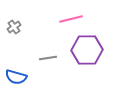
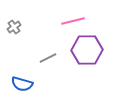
pink line: moved 2 px right, 2 px down
gray line: rotated 18 degrees counterclockwise
blue semicircle: moved 6 px right, 7 px down
